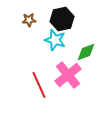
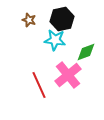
brown star: rotated 24 degrees clockwise
cyan star: rotated 10 degrees counterclockwise
